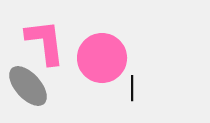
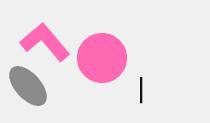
pink L-shape: rotated 33 degrees counterclockwise
black line: moved 9 px right, 2 px down
